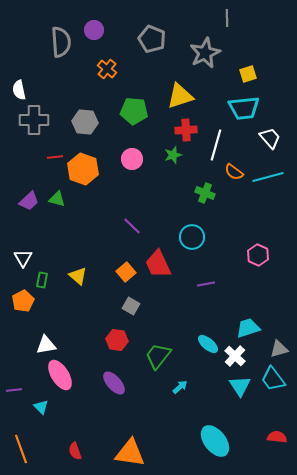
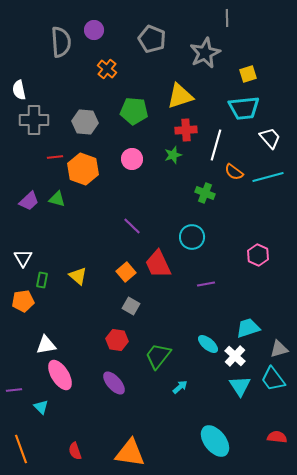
orange pentagon at (23, 301): rotated 20 degrees clockwise
